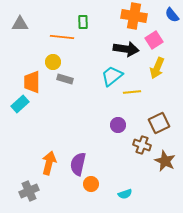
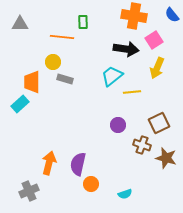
brown star: moved 1 px right, 3 px up; rotated 10 degrees counterclockwise
